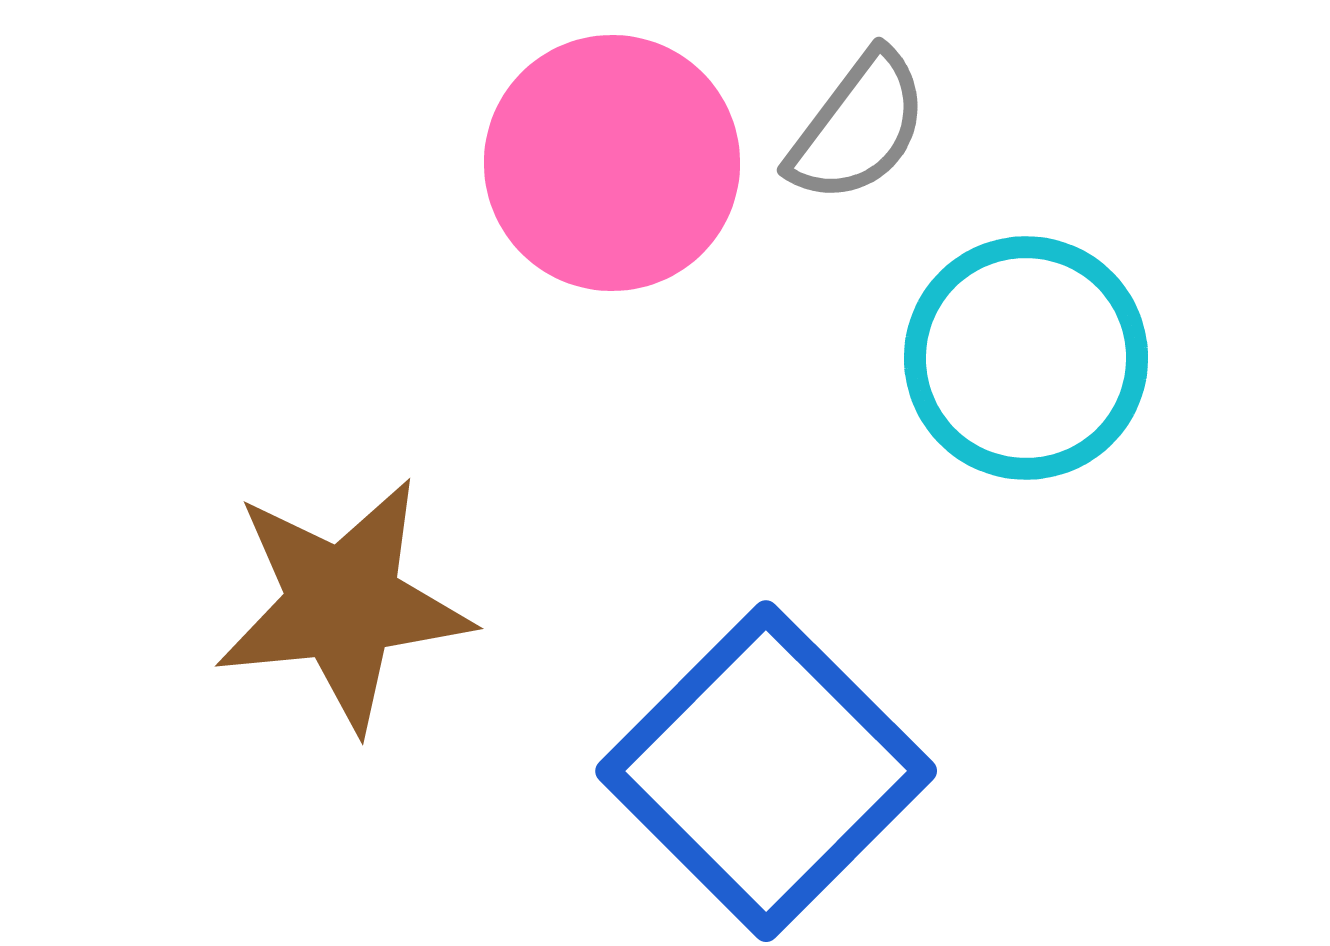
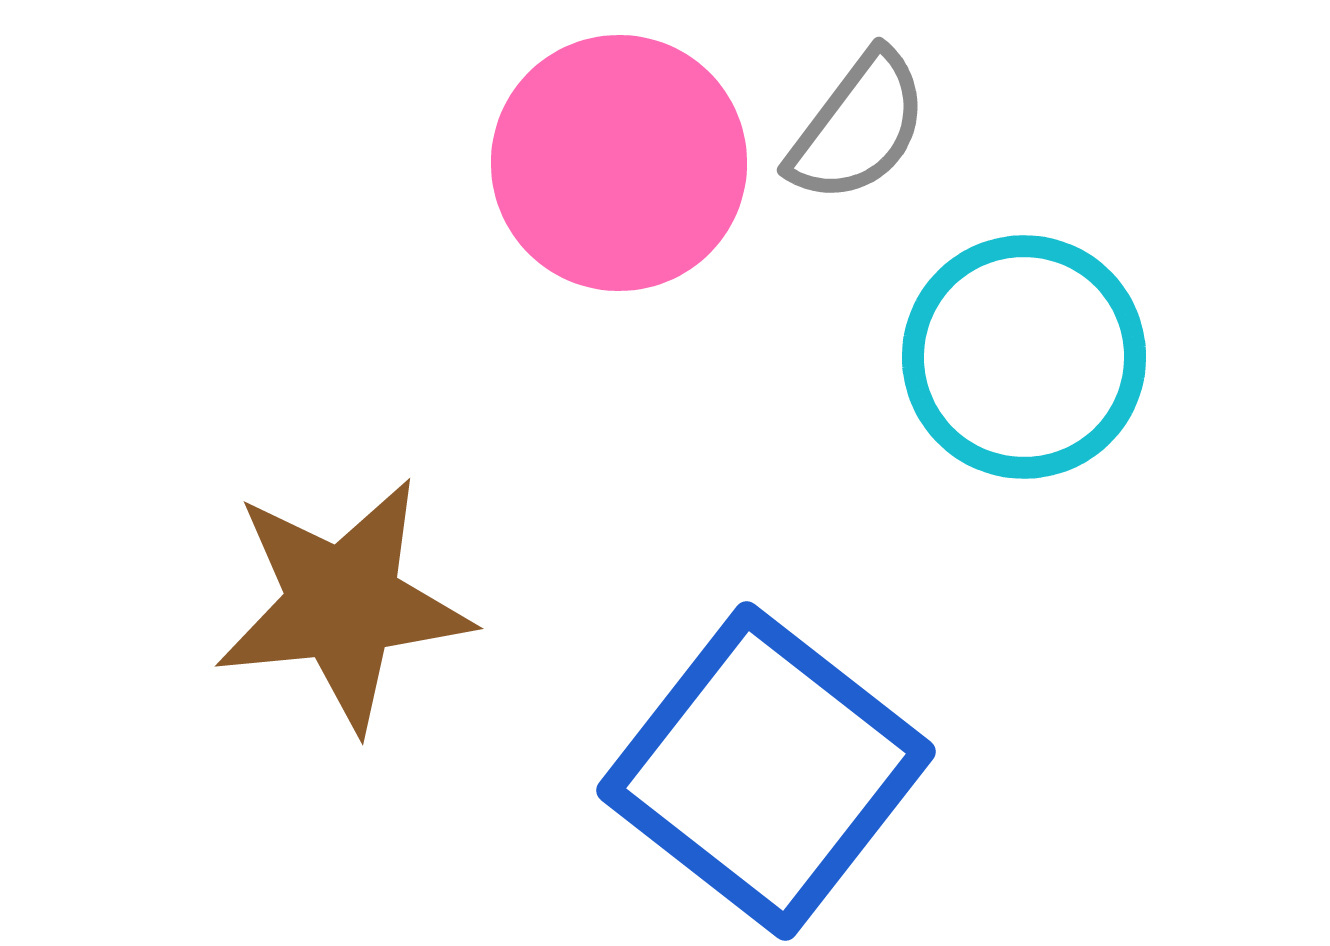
pink circle: moved 7 px right
cyan circle: moved 2 px left, 1 px up
blue square: rotated 7 degrees counterclockwise
